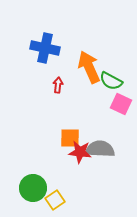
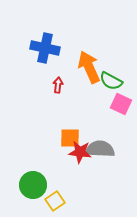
green circle: moved 3 px up
yellow square: moved 1 px down
